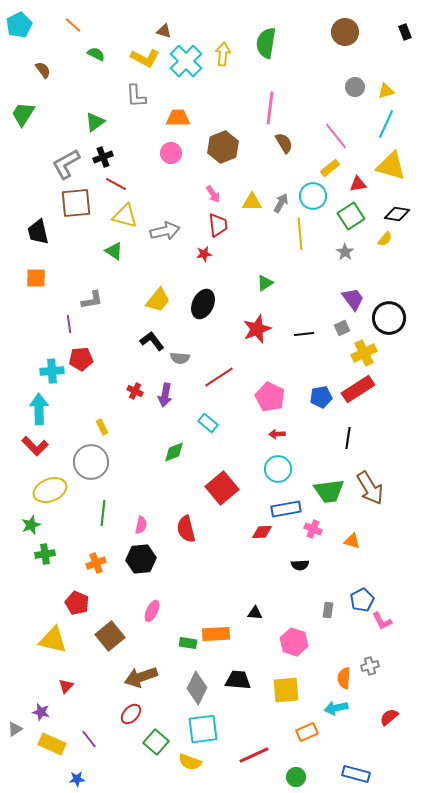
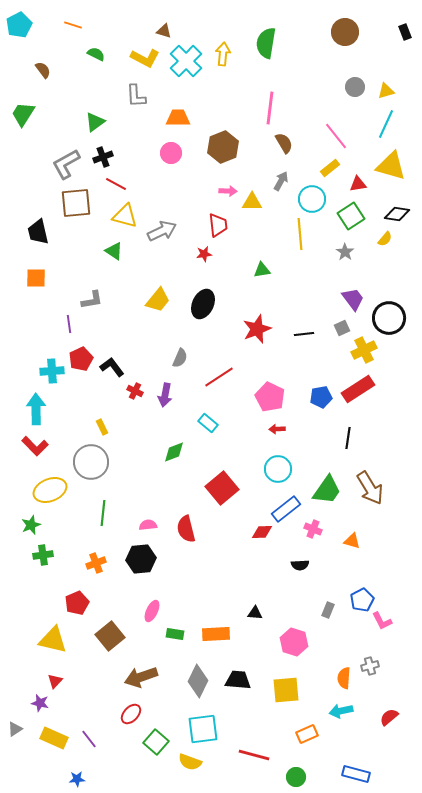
orange line at (73, 25): rotated 24 degrees counterclockwise
pink arrow at (213, 194): moved 15 px right, 3 px up; rotated 54 degrees counterclockwise
cyan circle at (313, 196): moved 1 px left, 3 px down
gray arrow at (281, 203): moved 22 px up
gray arrow at (165, 231): moved 3 px left; rotated 12 degrees counterclockwise
green triangle at (265, 283): moved 3 px left, 13 px up; rotated 24 degrees clockwise
black L-shape at (152, 341): moved 40 px left, 26 px down
yellow cross at (364, 353): moved 3 px up
gray semicircle at (180, 358): rotated 72 degrees counterclockwise
red pentagon at (81, 359): rotated 20 degrees counterclockwise
cyan arrow at (39, 409): moved 3 px left
red arrow at (277, 434): moved 5 px up
green trapezoid at (329, 491): moved 2 px left, 1 px up; rotated 48 degrees counterclockwise
blue rectangle at (286, 509): rotated 28 degrees counterclockwise
pink semicircle at (141, 525): moved 7 px right; rotated 108 degrees counterclockwise
green cross at (45, 554): moved 2 px left, 1 px down
red pentagon at (77, 603): rotated 25 degrees clockwise
gray rectangle at (328, 610): rotated 14 degrees clockwise
green rectangle at (188, 643): moved 13 px left, 9 px up
red triangle at (66, 686): moved 11 px left, 5 px up
gray diamond at (197, 688): moved 1 px right, 7 px up
cyan arrow at (336, 708): moved 5 px right, 3 px down
purple star at (41, 712): moved 1 px left, 9 px up
orange rectangle at (307, 732): moved 2 px down
yellow rectangle at (52, 744): moved 2 px right, 6 px up
red line at (254, 755): rotated 40 degrees clockwise
